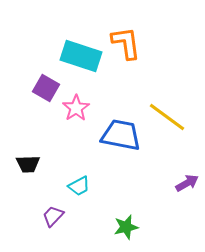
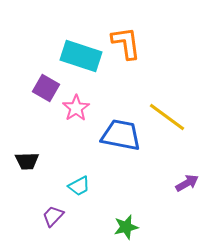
black trapezoid: moved 1 px left, 3 px up
